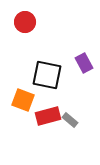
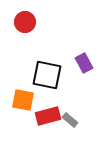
orange square: rotated 10 degrees counterclockwise
